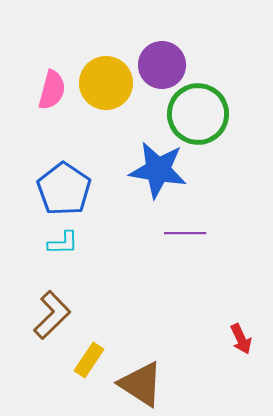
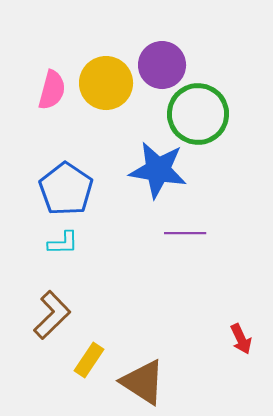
blue pentagon: moved 2 px right
brown triangle: moved 2 px right, 2 px up
